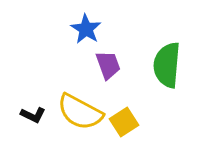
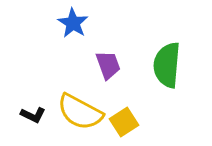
blue star: moved 13 px left, 6 px up
